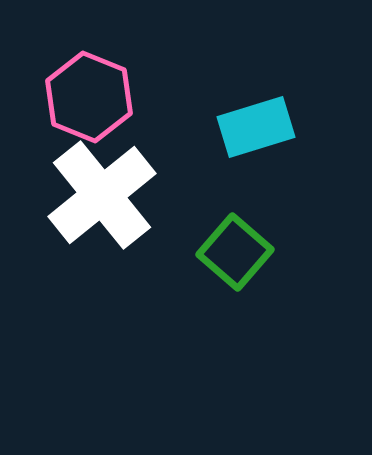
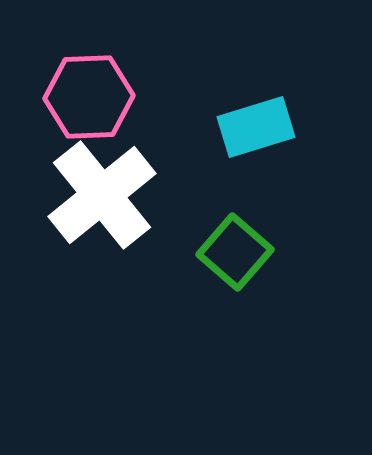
pink hexagon: rotated 24 degrees counterclockwise
